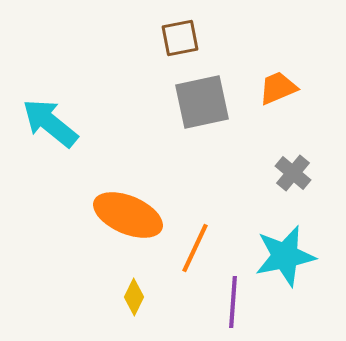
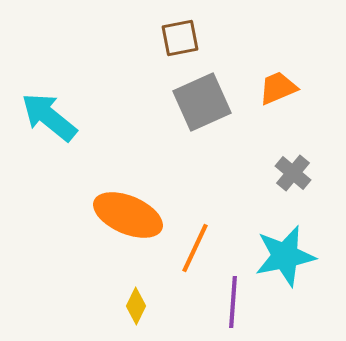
gray square: rotated 12 degrees counterclockwise
cyan arrow: moved 1 px left, 6 px up
yellow diamond: moved 2 px right, 9 px down
